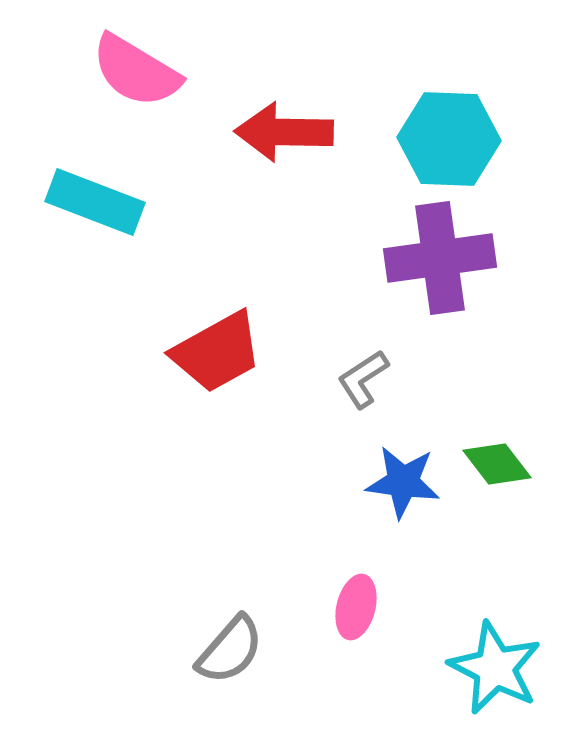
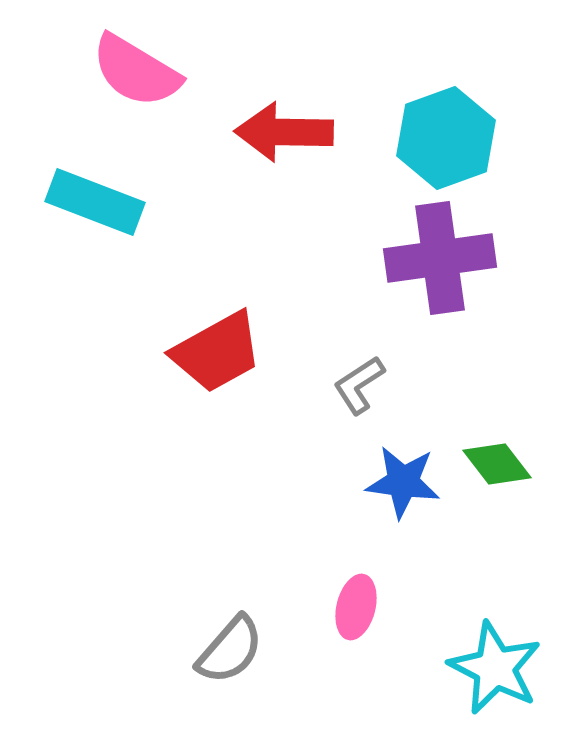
cyan hexagon: moved 3 px left, 1 px up; rotated 22 degrees counterclockwise
gray L-shape: moved 4 px left, 6 px down
